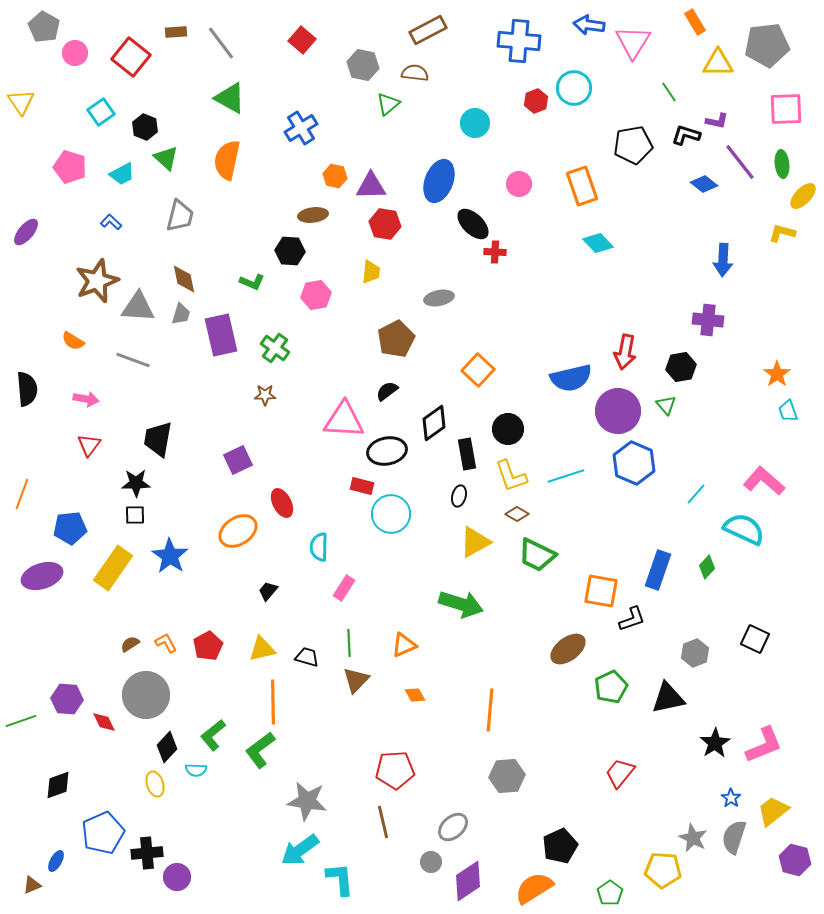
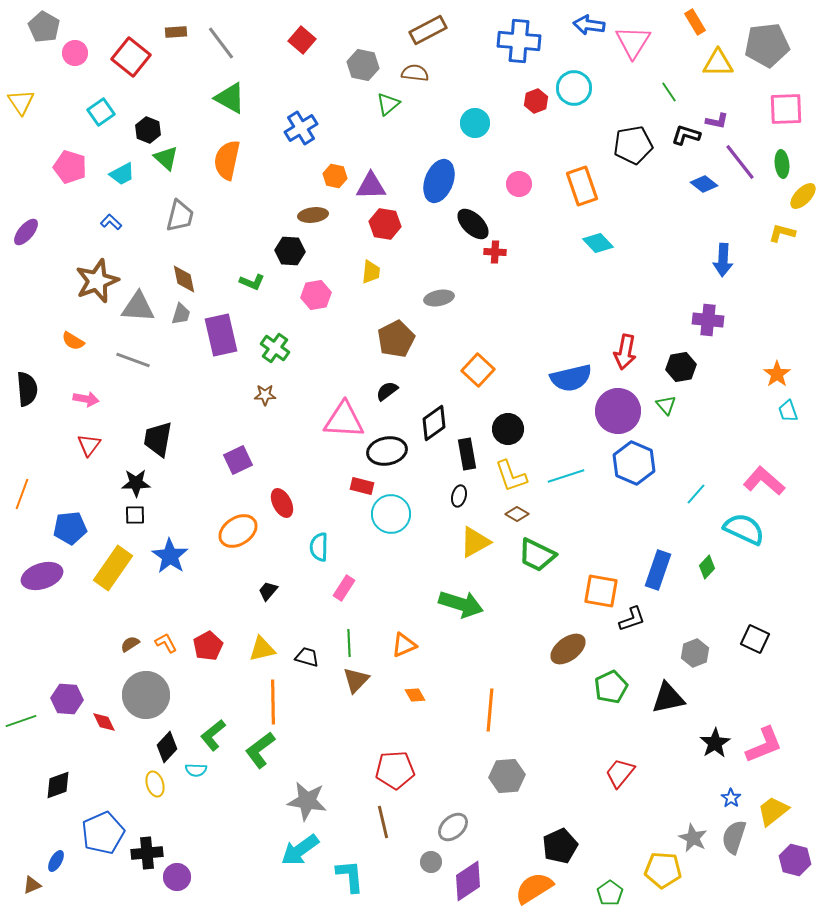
black hexagon at (145, 127): moved 3 px right, 3 px down
cyan L-shape at (340, 879): moved 10 px right, 3 px up
